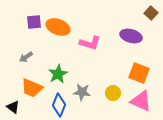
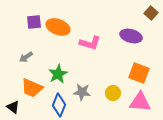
pink triangle: moved 1 px left, 1 px down; rotated 20 degrees counterclockwise
